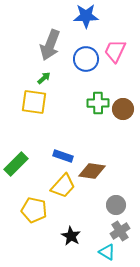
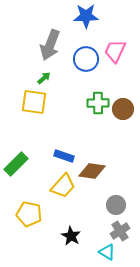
blue rectangle: moved 1 px right
yellow pentagon: moved 5 px left, 4 px down
